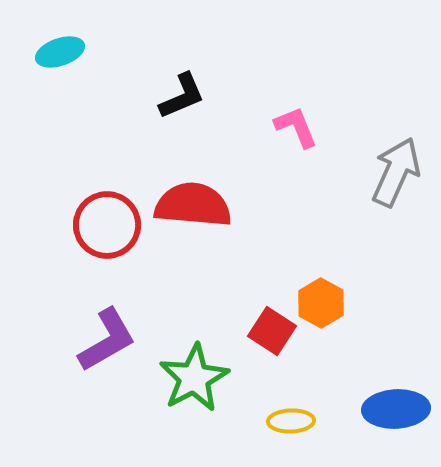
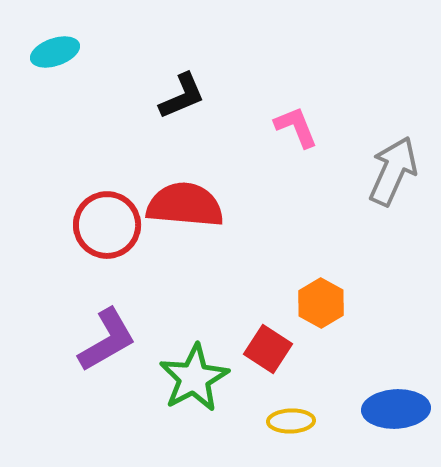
cyan ellipse: moved 5 px left
gray arrow: moved 3 px left, 1 px up
red semicircle: moved 8 px left
red square: moved 4 px left, 18 px down
